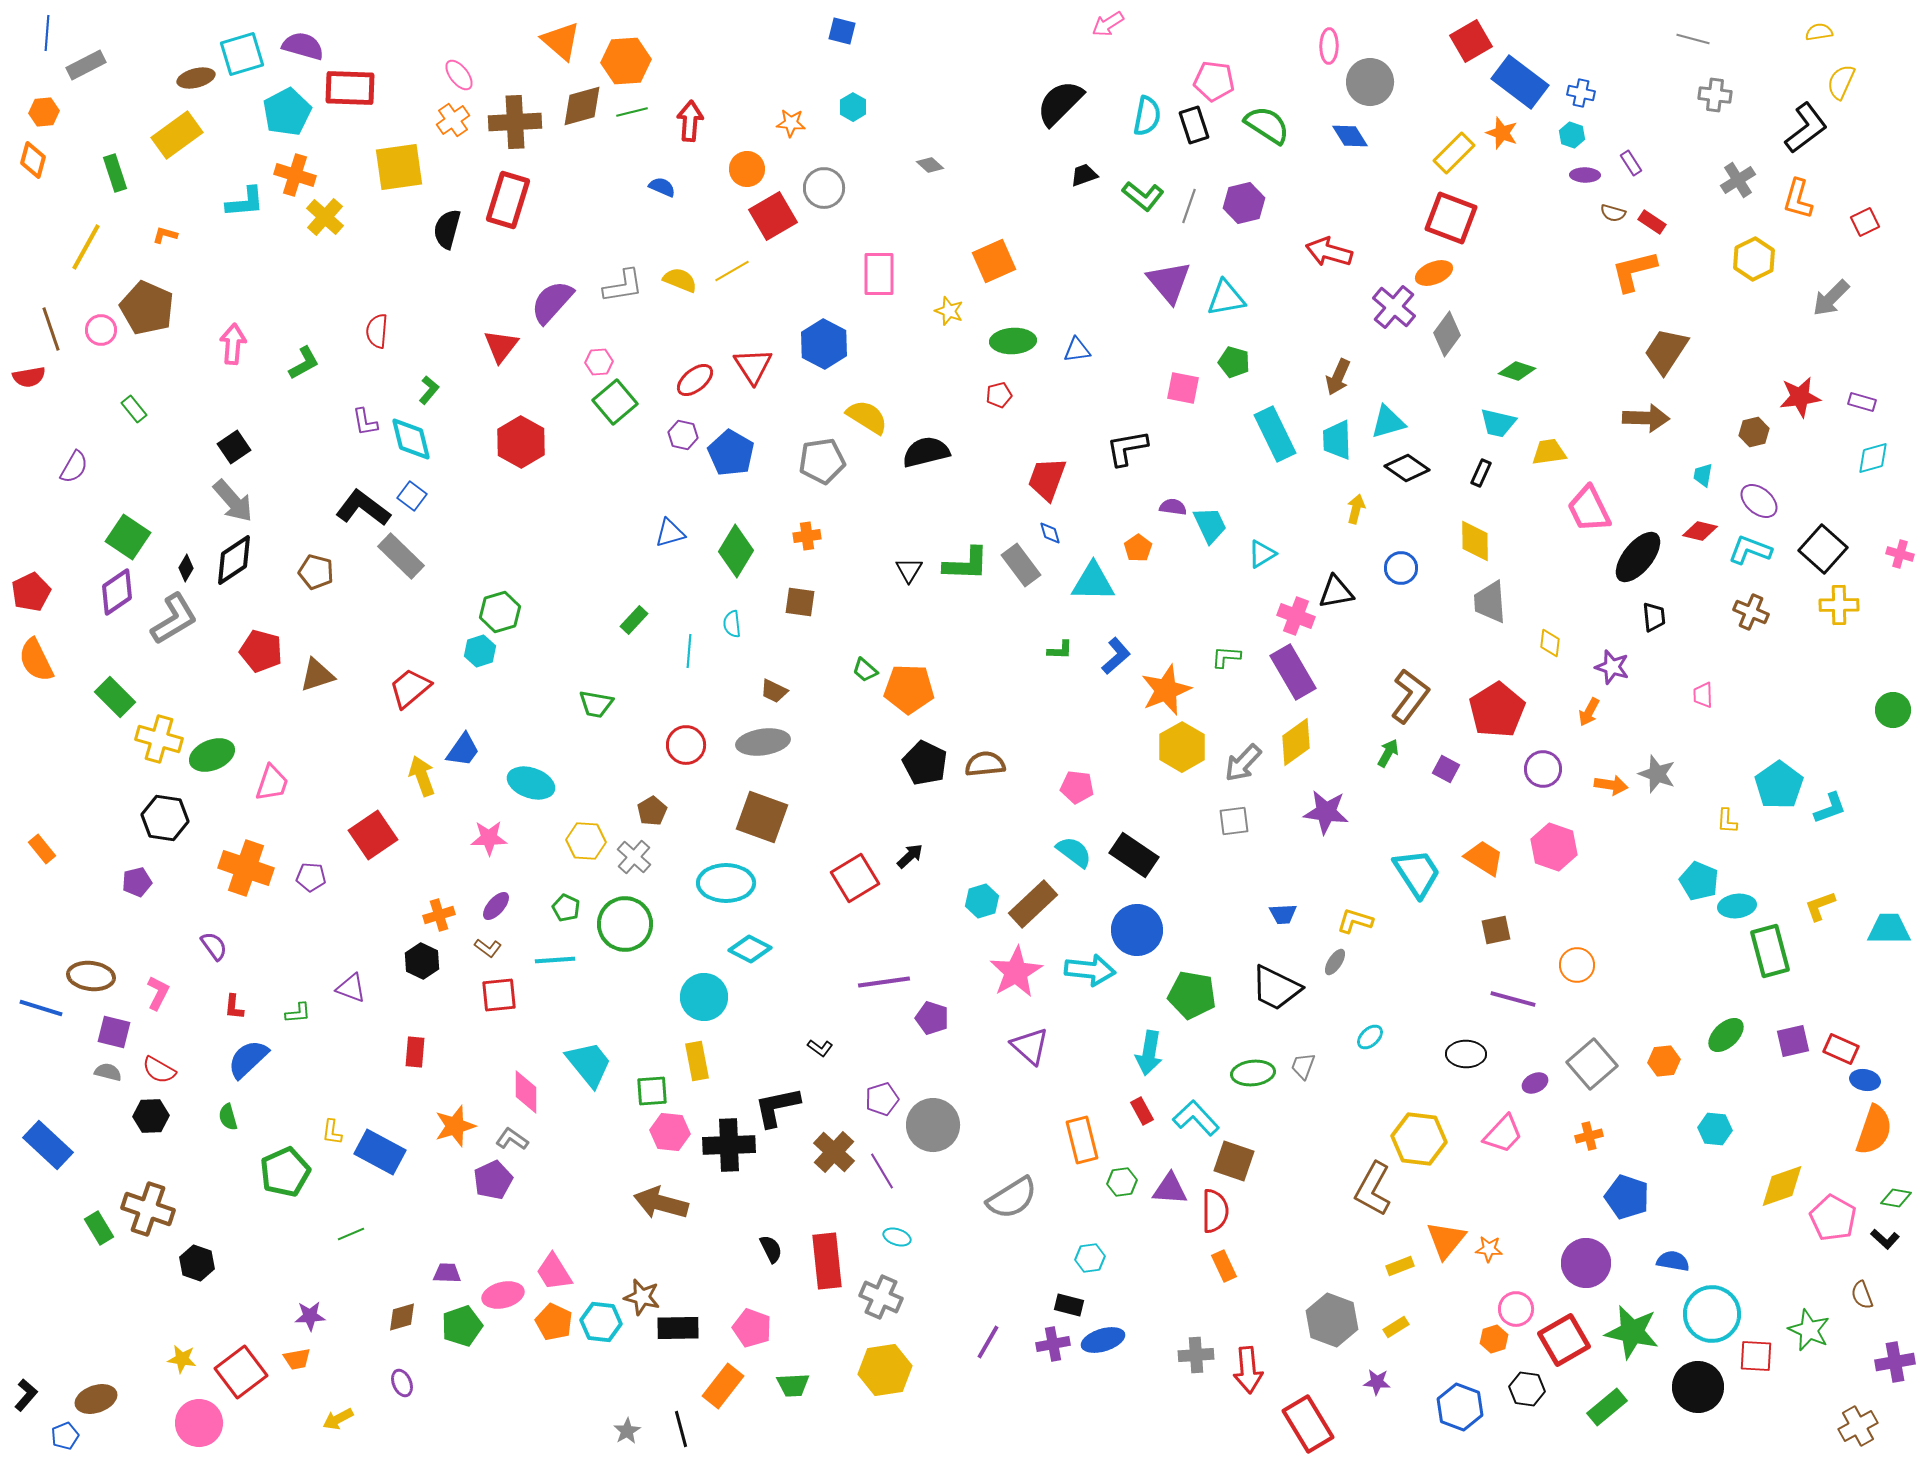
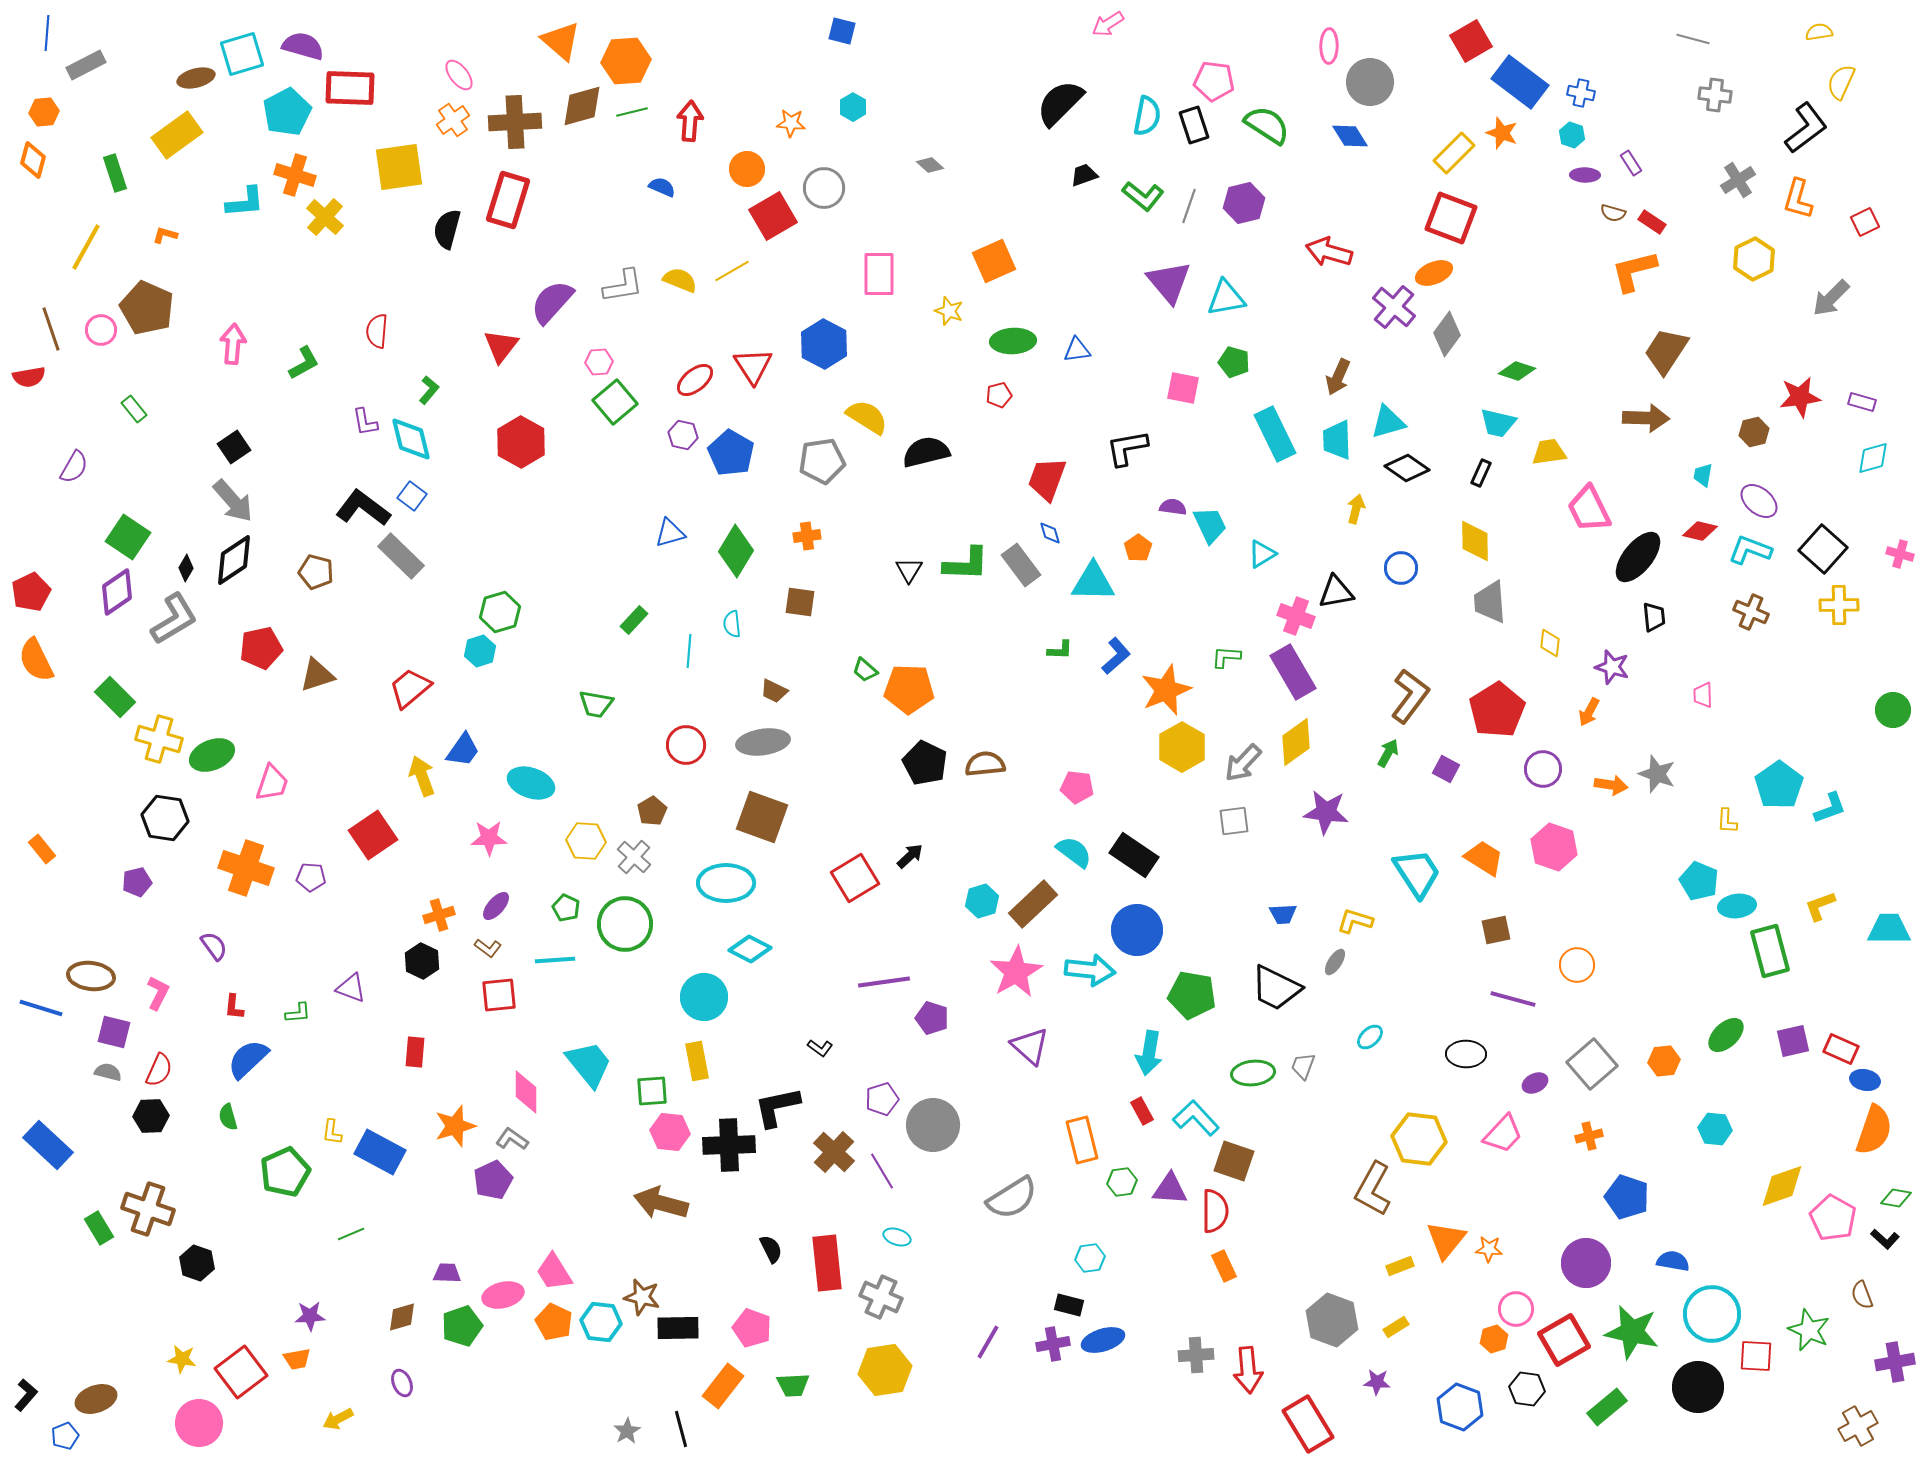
red pentagon at (261, 651): moved 3 px up; rotated 27 degrees counterclockwise
red semicircle at (159, 1070): rotated 96 degrees counterclockwise
red rectangle at (827, 1261): moved 2 px down
